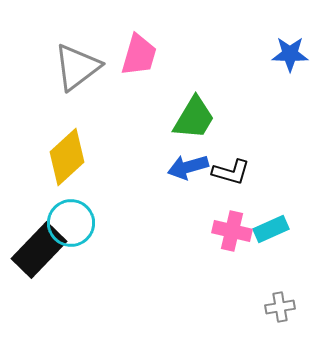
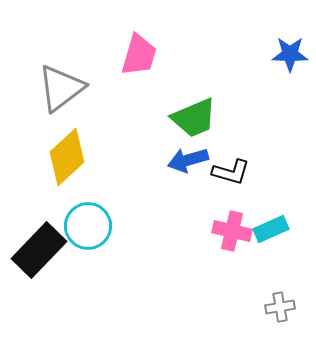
gray triangle: moved 16 px left, 21 px down
green trapezoid: rotated 36 degrees clockwise
blue arrow: moved 7 px up
cyan circle: moved 17 px right, 3 px down
